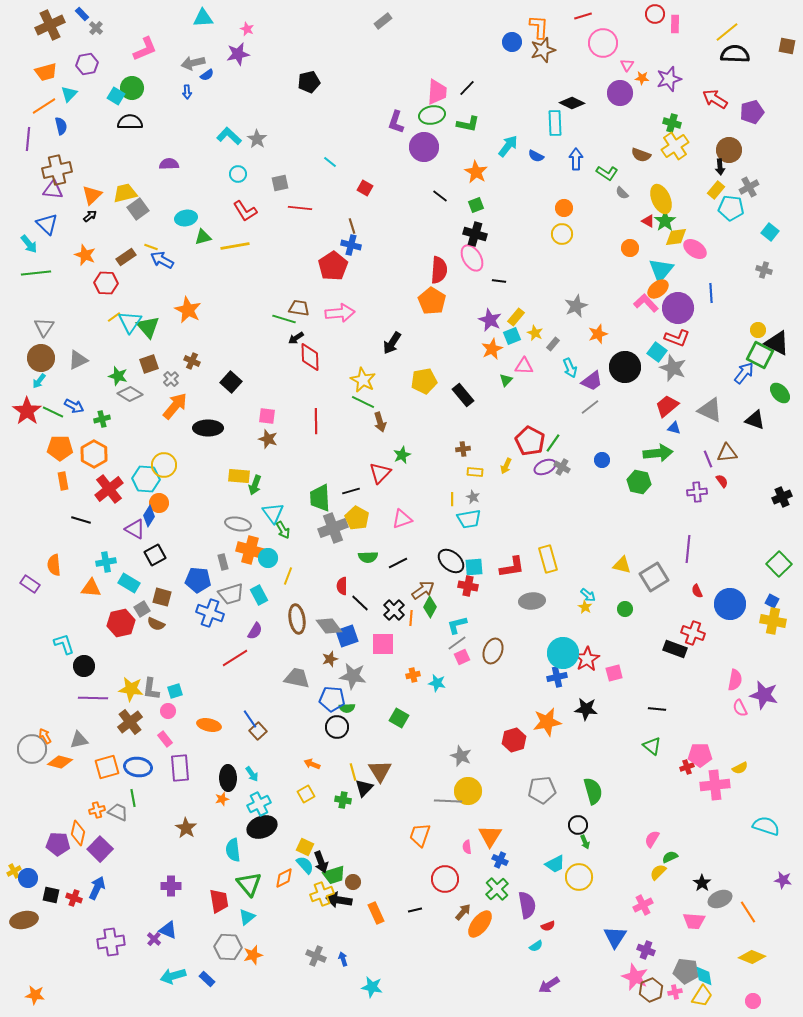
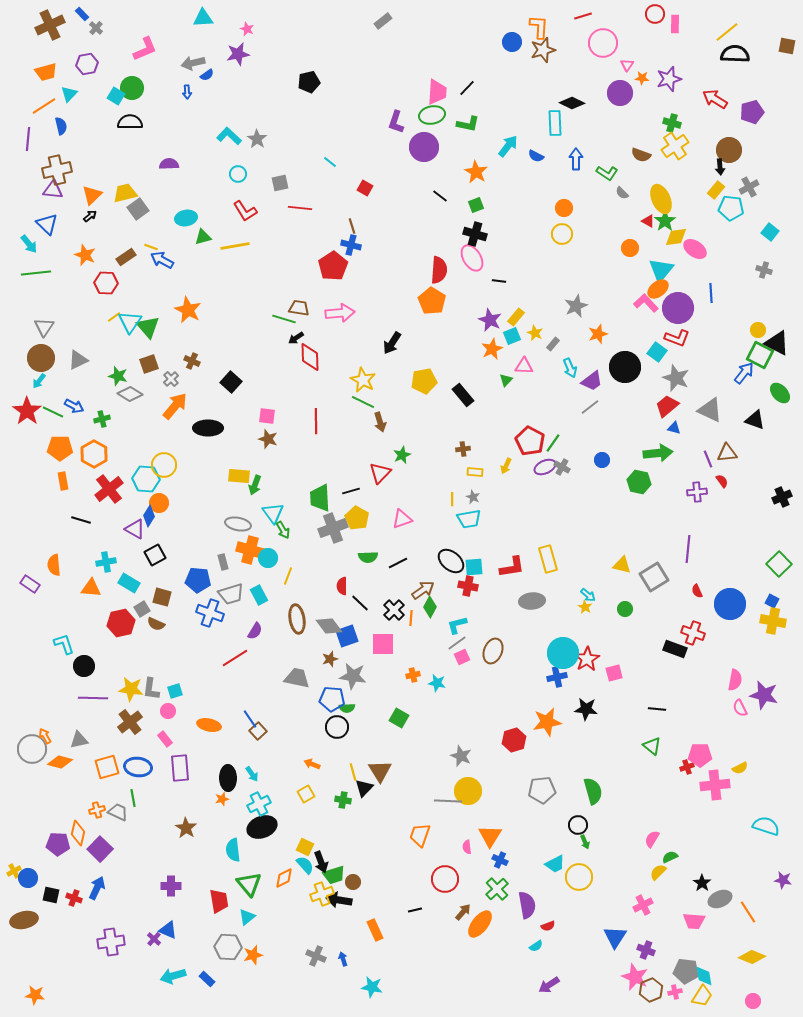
gray star at (673, 368): moved 3 px right, 10 px down
orange rectangle at (376, 913): moved 1 px left, 17 px down
